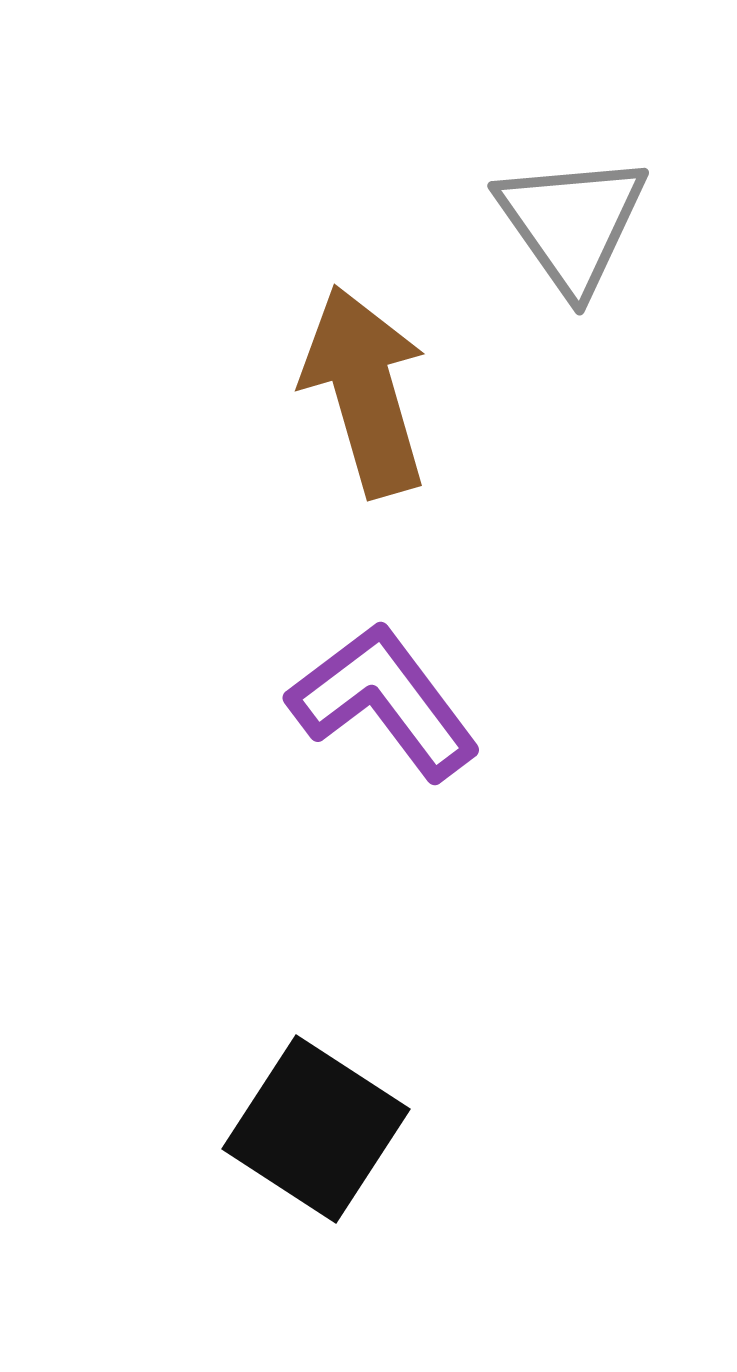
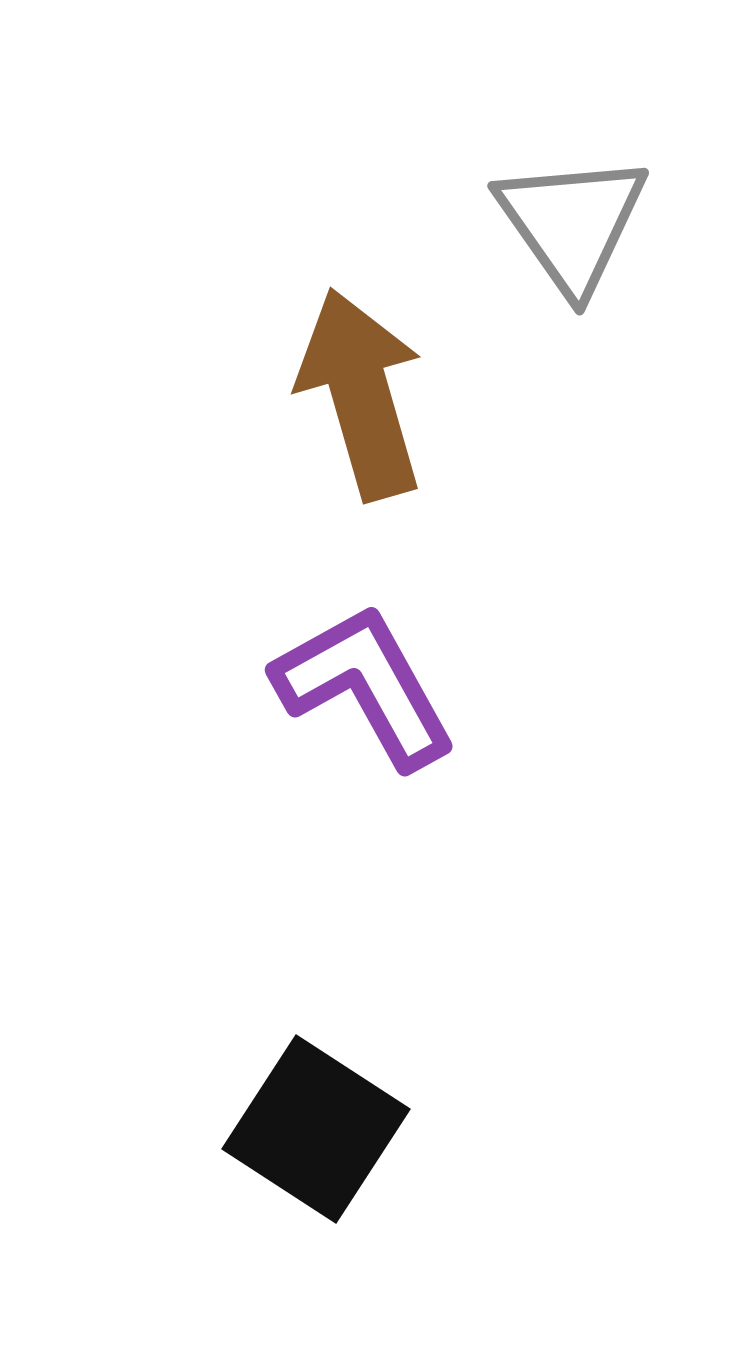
brown arrow: moved 4 px left, 3 px down
purple L-shape: moved 19 px left, 15 px up; rotated 8 degrees clockwise
